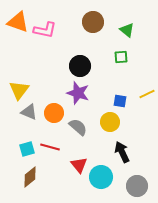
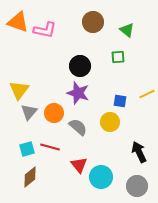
green square: moved 3 px left
gray triangle: rotated 48 degrees clockwise
black arrow: moved 17 px right
